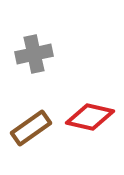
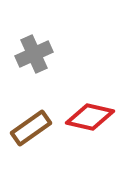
gray cross: rotated 12 degrees counterclockwise
